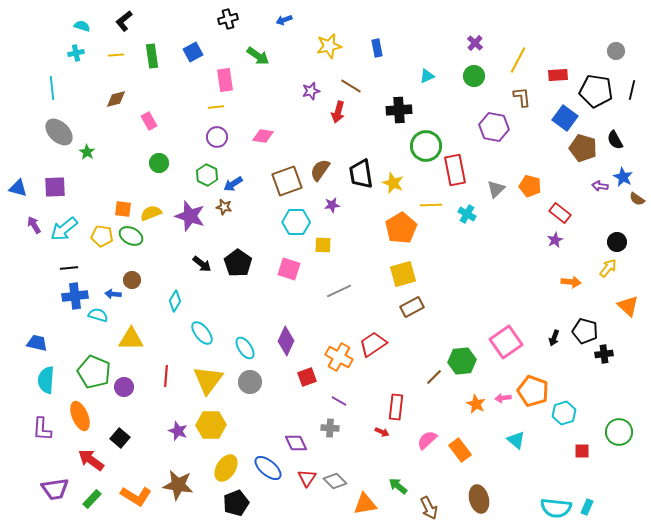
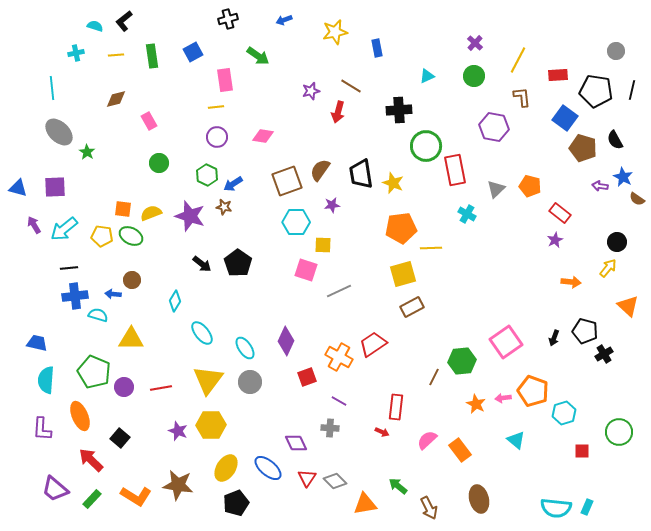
cyan semicircle at (82, 26): moved 13 px right
yellow star at (329, 46): moved 6 px right, 14 px up
yellow line at (431, 205): moved 43 px down
orange pentagon at (401, 228): rotated 24 degrees clockwise
pink square at (289, 269): moved 17 px right, 1 px down
black cross at (604, 354): rotated 24 degrees counterclockwise
red line at (166, 376): moved 5 px left, 12 px down; rotated 75 degrees clockwise
brown line at (434, 377): rotated 18 degrees counterclockwise
red arrow at (91, 460): rotated 8 degrees clockwise
purple trapezoid at (55, 489): rotated 48 degrees clockwise
